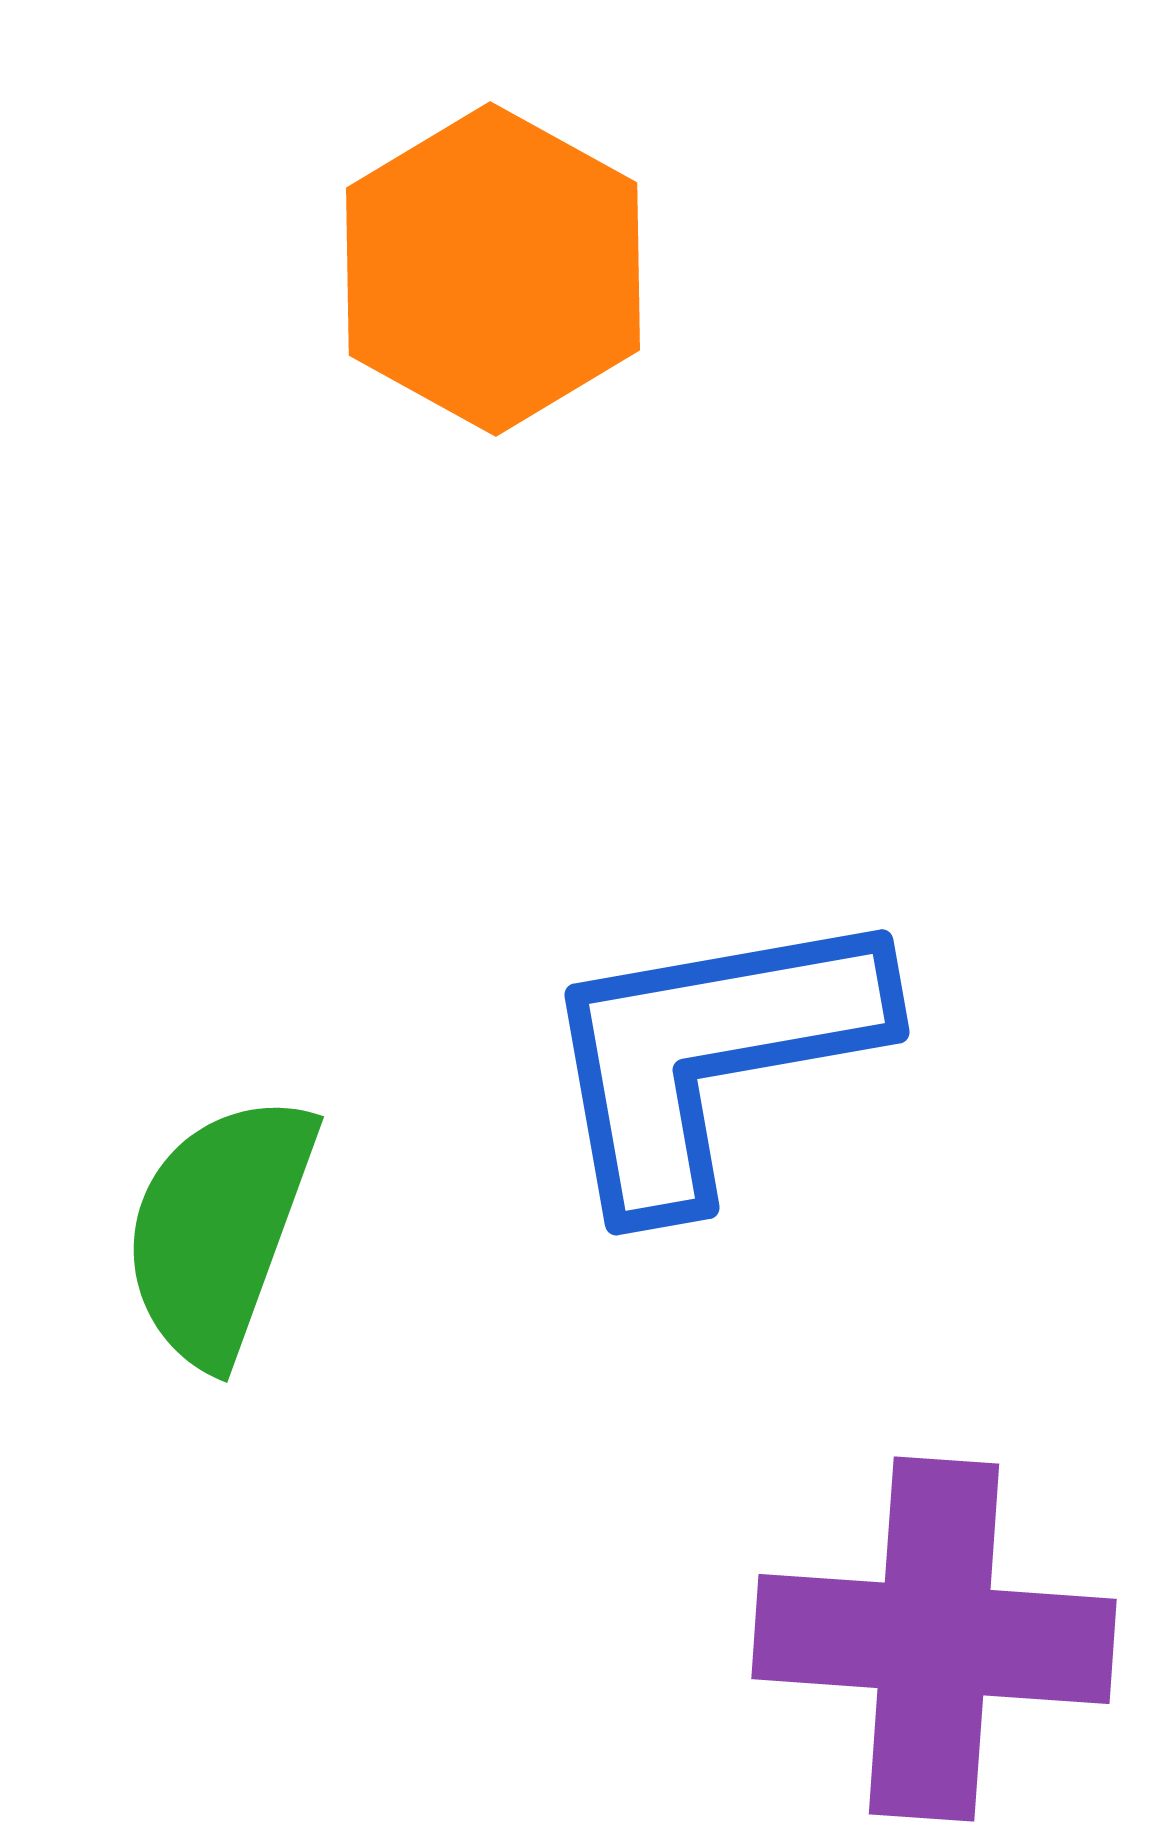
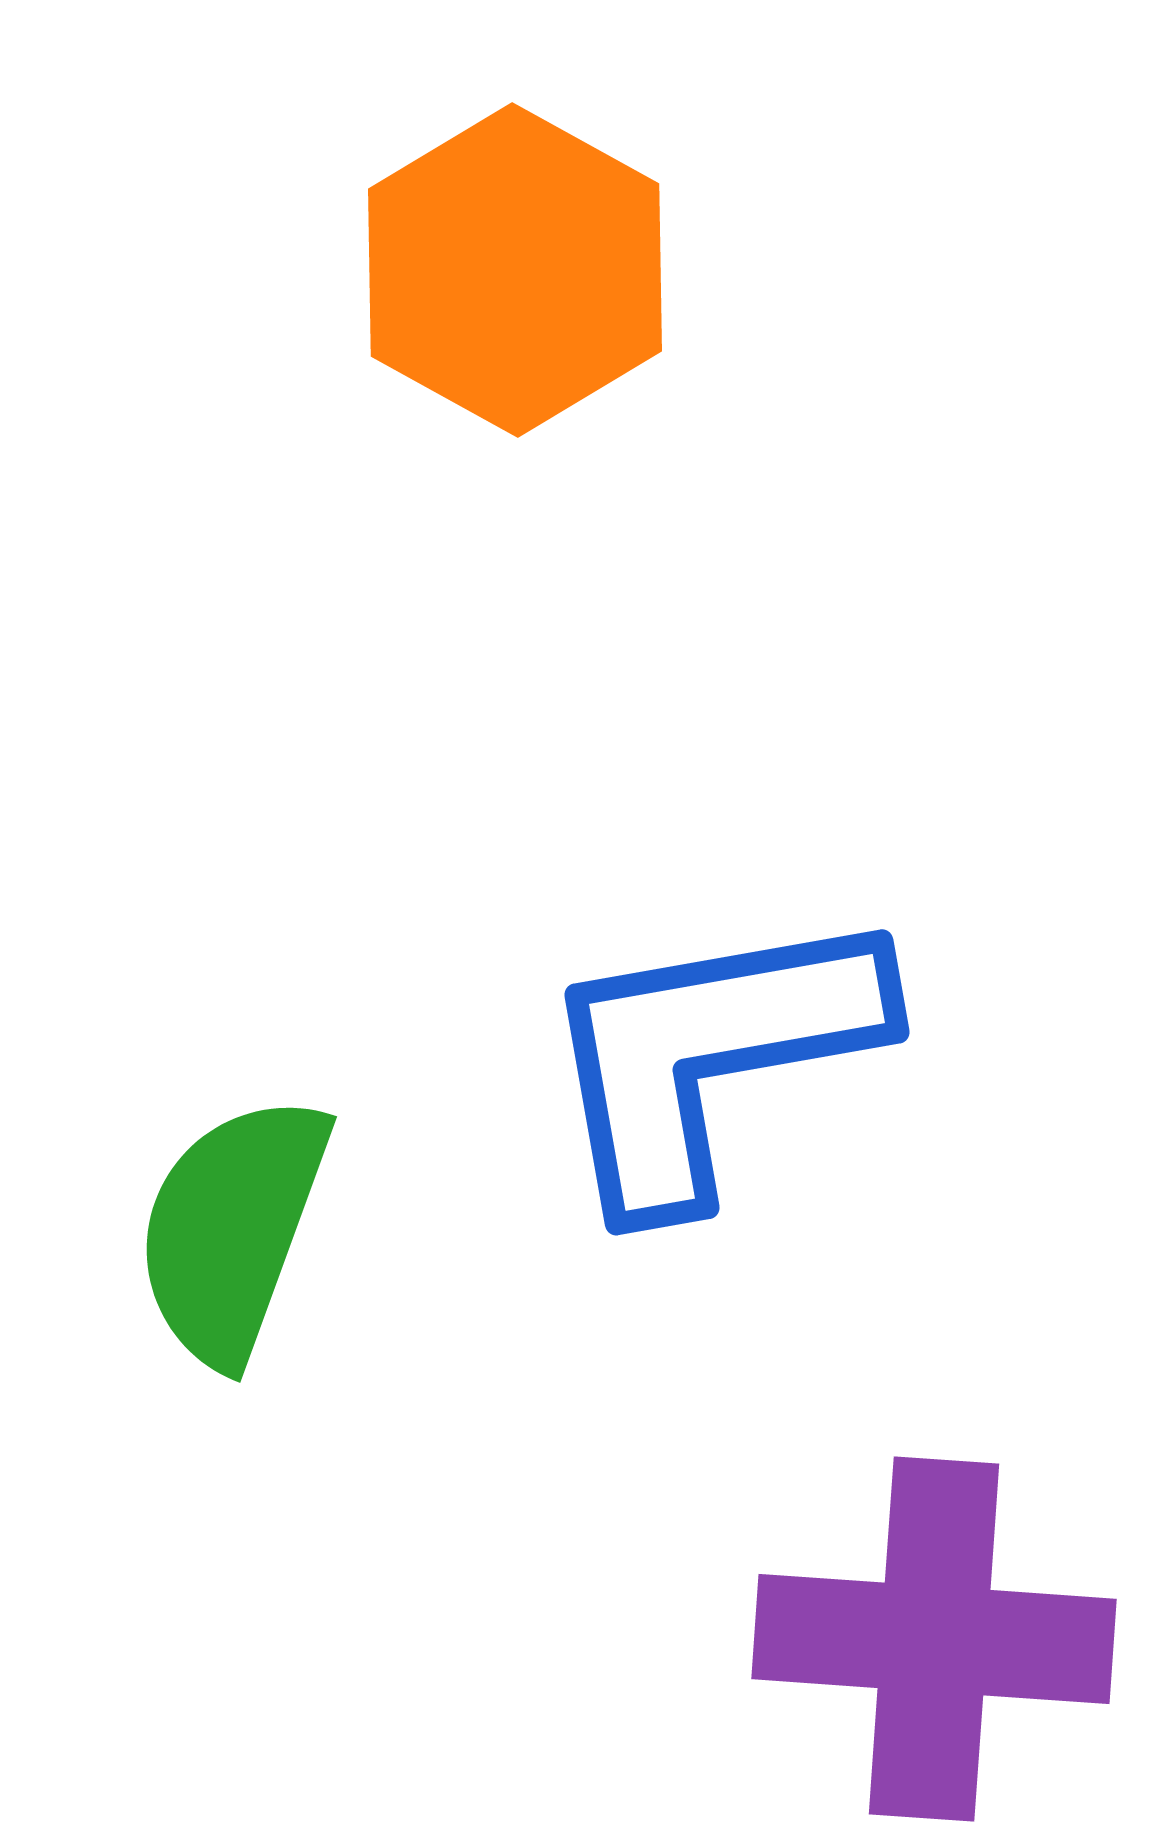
orange hexagon: moved 22 px right, 1 px down
green semicircle: moved 13 px right
